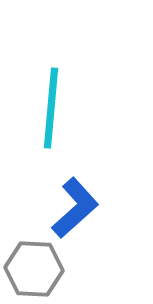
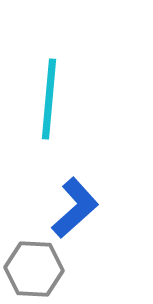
cyan line: moved 2 px left, 9 px up
